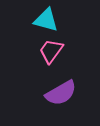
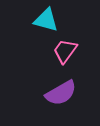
pink trapezoid: moved 14 px right
